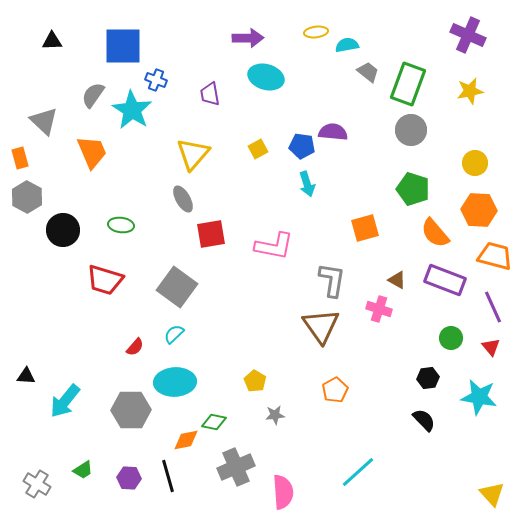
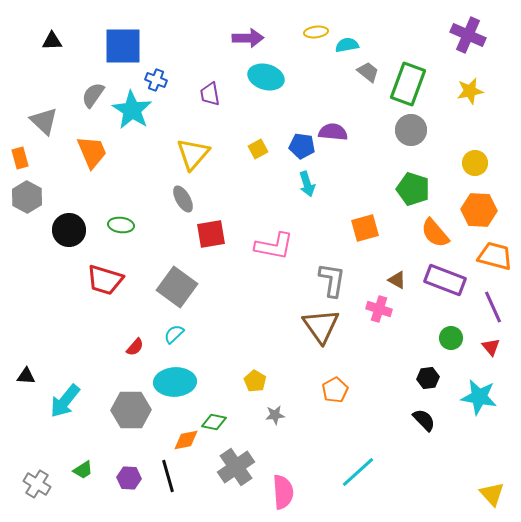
black circle at (63, 230): moved 6 px right
gray cross at (236, 467): rotated 12 degrees counterclockwise
